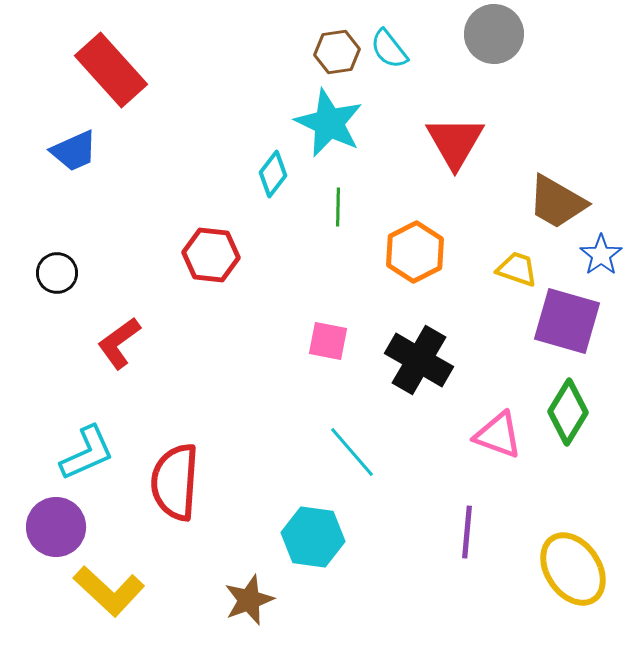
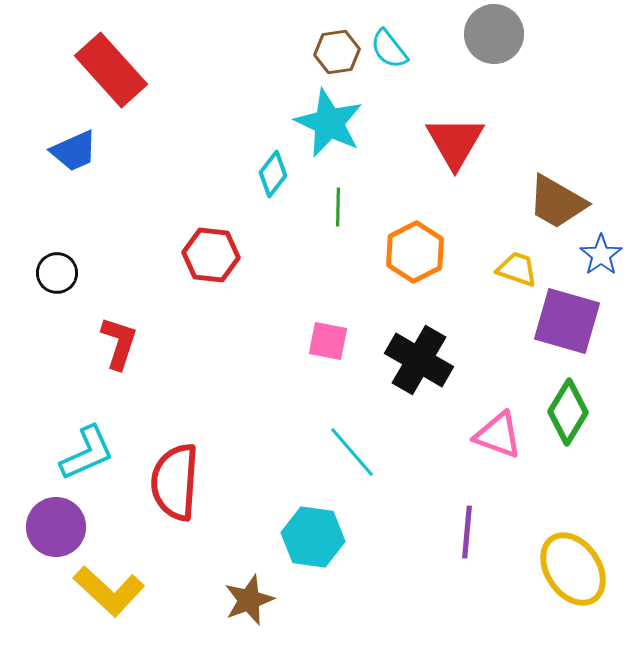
red L-shape: rotated 144 degrees clockwise
